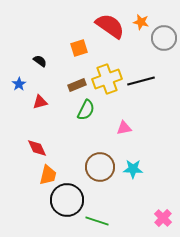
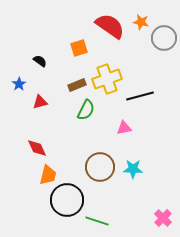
black line: moved 1 px left, 15 px down
